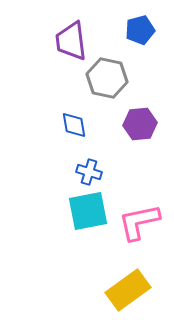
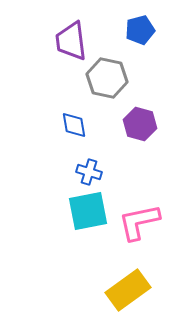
purple hexagon: rotated 20 degrees clockwise
